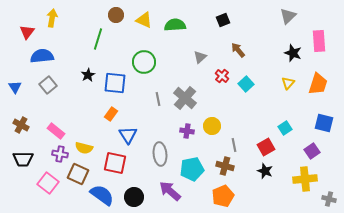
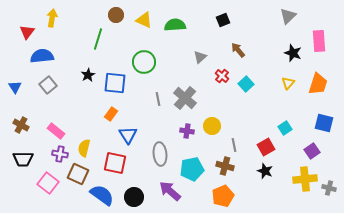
yellow semicircle at (84, 148): rotated 90 degrees clockwise
gray cross at (329, 199): moved 11 px up
